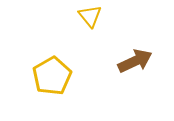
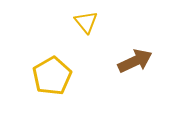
yellow triangle: moved 4 px left, 6 px down
